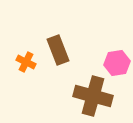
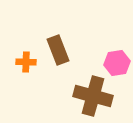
orange cross: rotated 24 degrees counterclockwise
